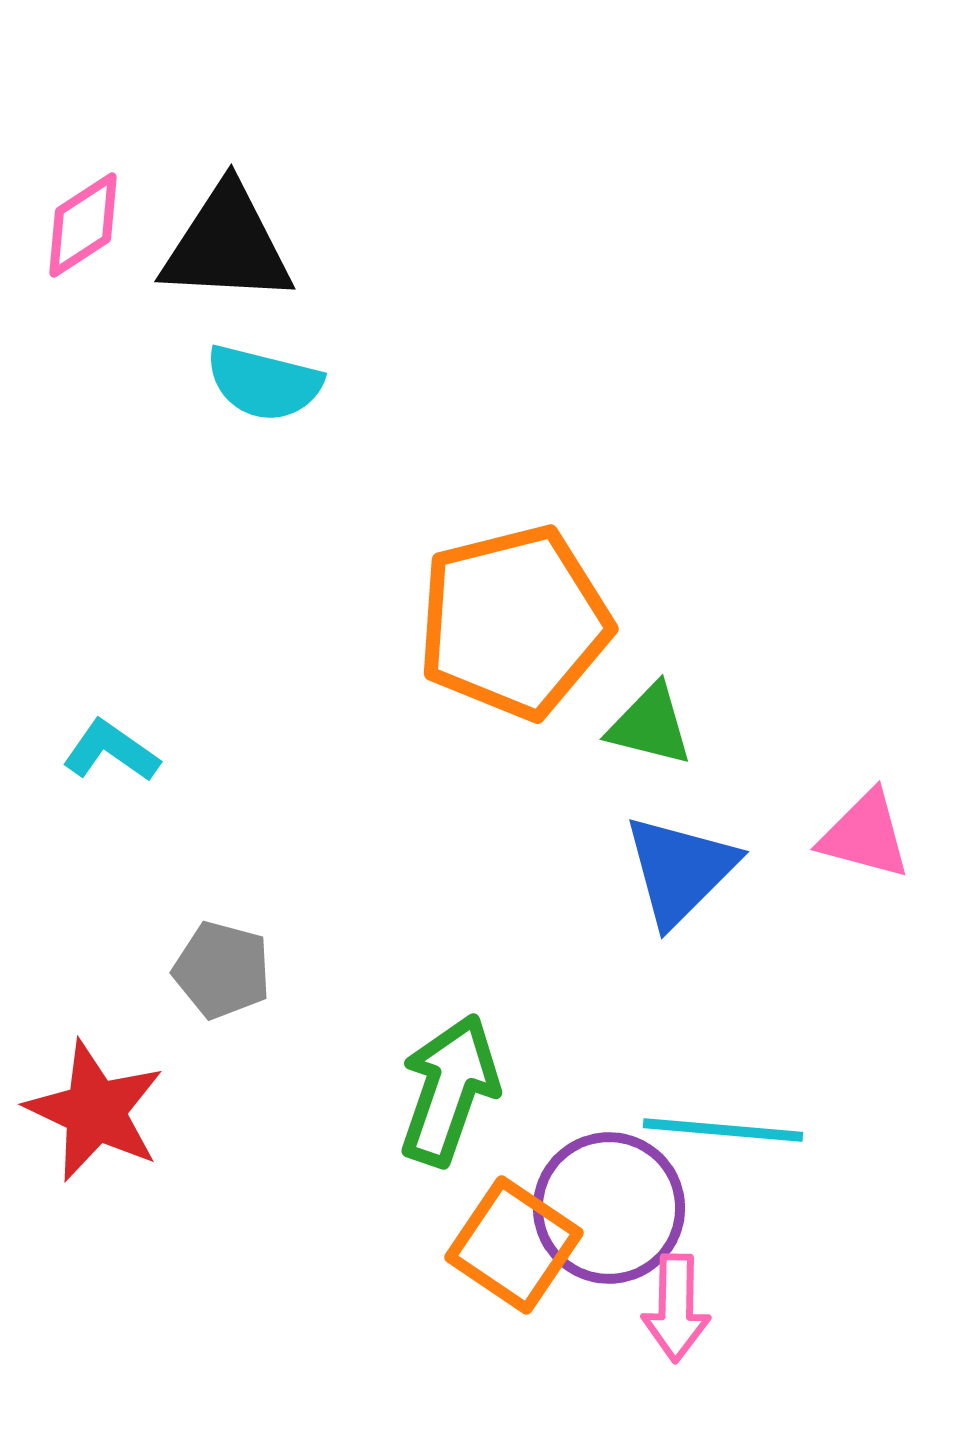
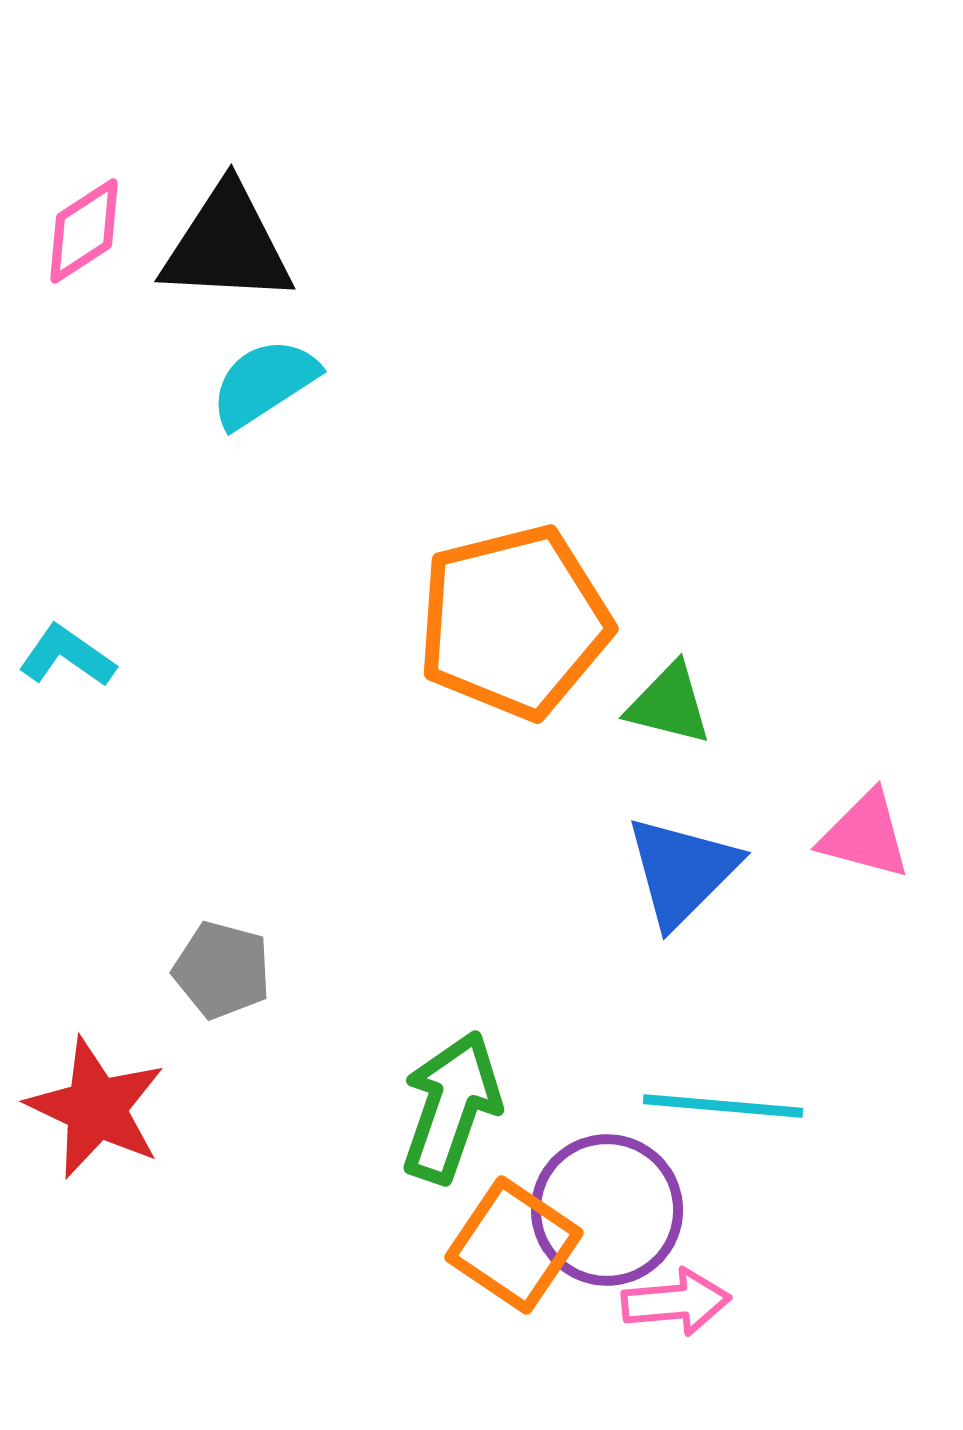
pink diamond: moved 1 px right, 6 px down
cyan semicircle: rotated 133 degrees clockwise
green triangle: moved 19 px right, 21 px up
cyan L-shape: moved 44 px left, 95 px up
blue triangle: moved 2 px right, 1 px down
green arrow: moved 2 px right, 17 px down
red star: moved 1 px right, 3 px up
cyan line: moved 24 px up
purple circle: moved 2 px left, 2 px down
pink arrow: moved 6 px up; rotated 96 degrees counterclockwise
